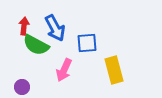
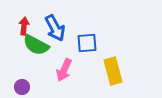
yellow rectangle: moved 1 px left, 1 px down
